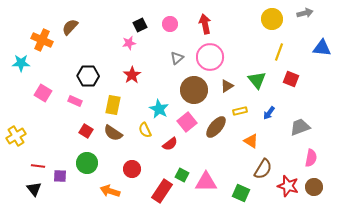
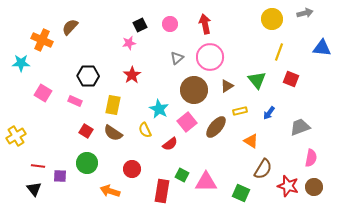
red rectangle at (162, 191): rotated 25 degrees counterclockwise
